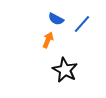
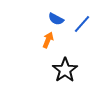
black star: rotated 10 degrees clockwise
